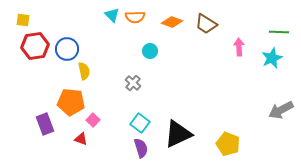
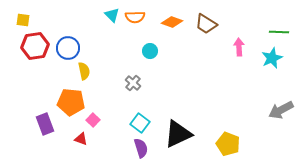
blue circle: moved 1 px right, 1 px up
